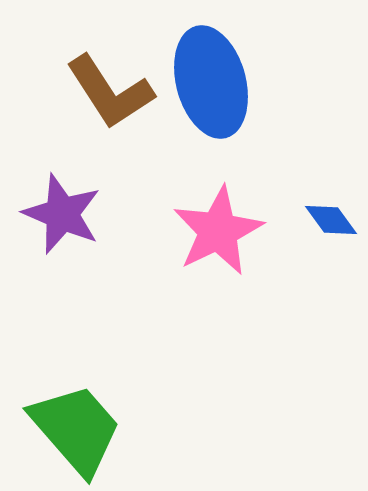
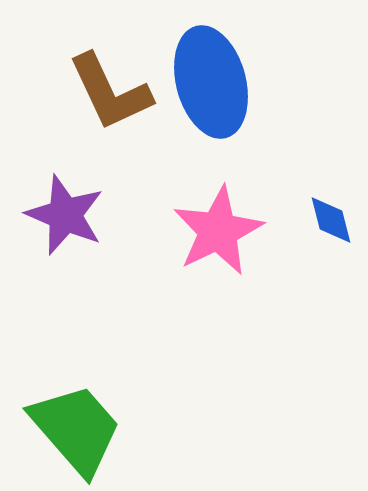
brown L-shape: rotated 8 degrees clockwise
purple star: moved 3 px right, 1 px down
blue diamond: rotated 22 degrees clockwise
